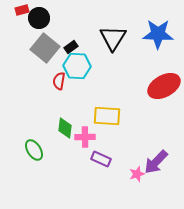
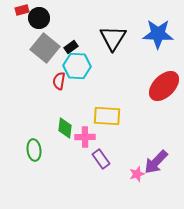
red ellipse: rotated 16 degrees counterclockwise
green ellipse: rotated 25 degrees clockwise
purple rectangle: rotated 30 degrees clockwise
